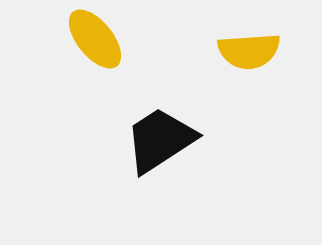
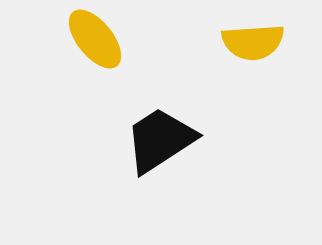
yellow semicircle: moved 4 px right, 9 px up
